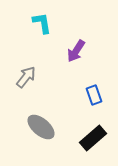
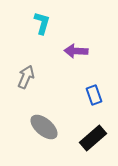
cyan L-shape: rotated 25 degrees clockwise
purple arrow: rotated 60 degrees clockwise
gray arrow: rotated 15 degrees counterclockwise
gray ellipse: moved 3 px right
